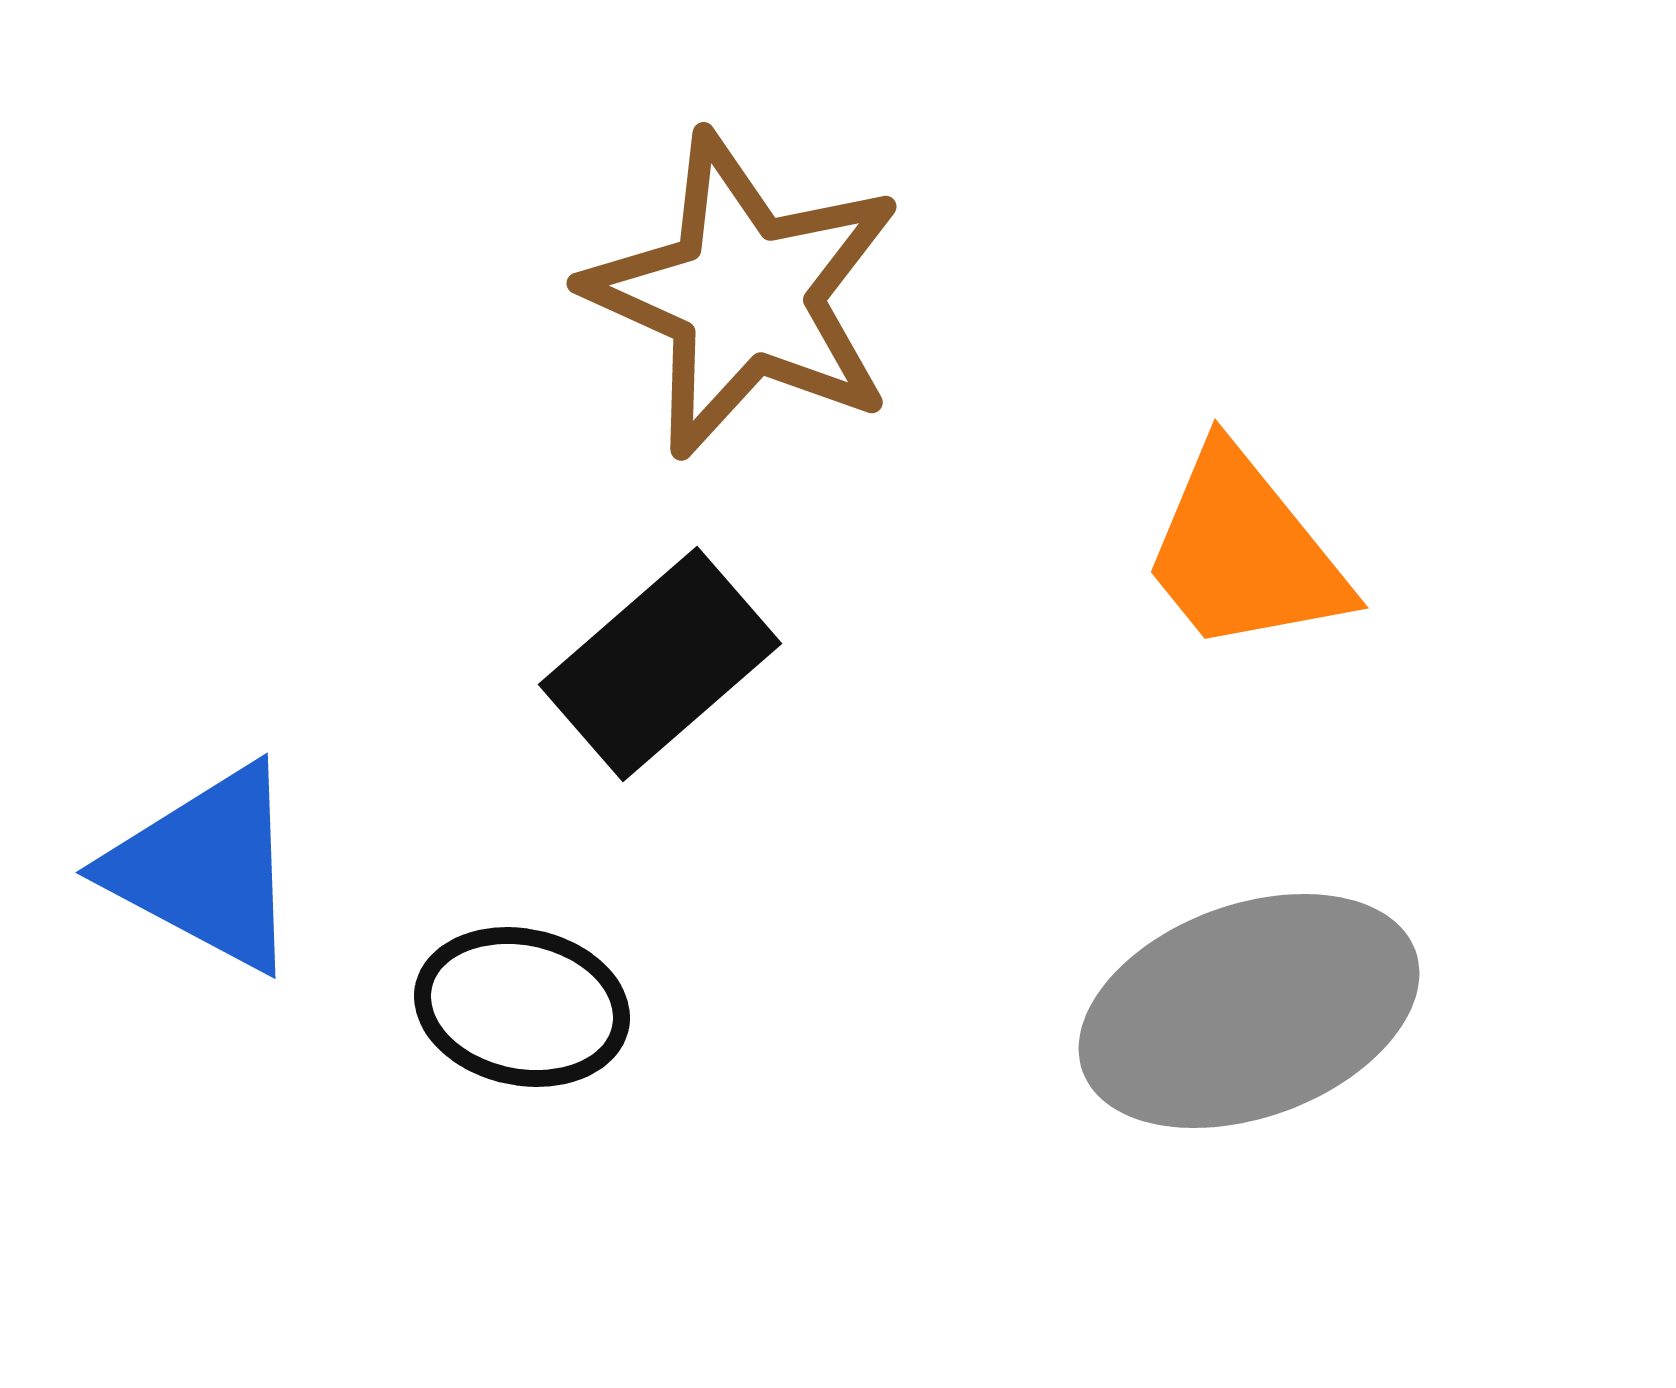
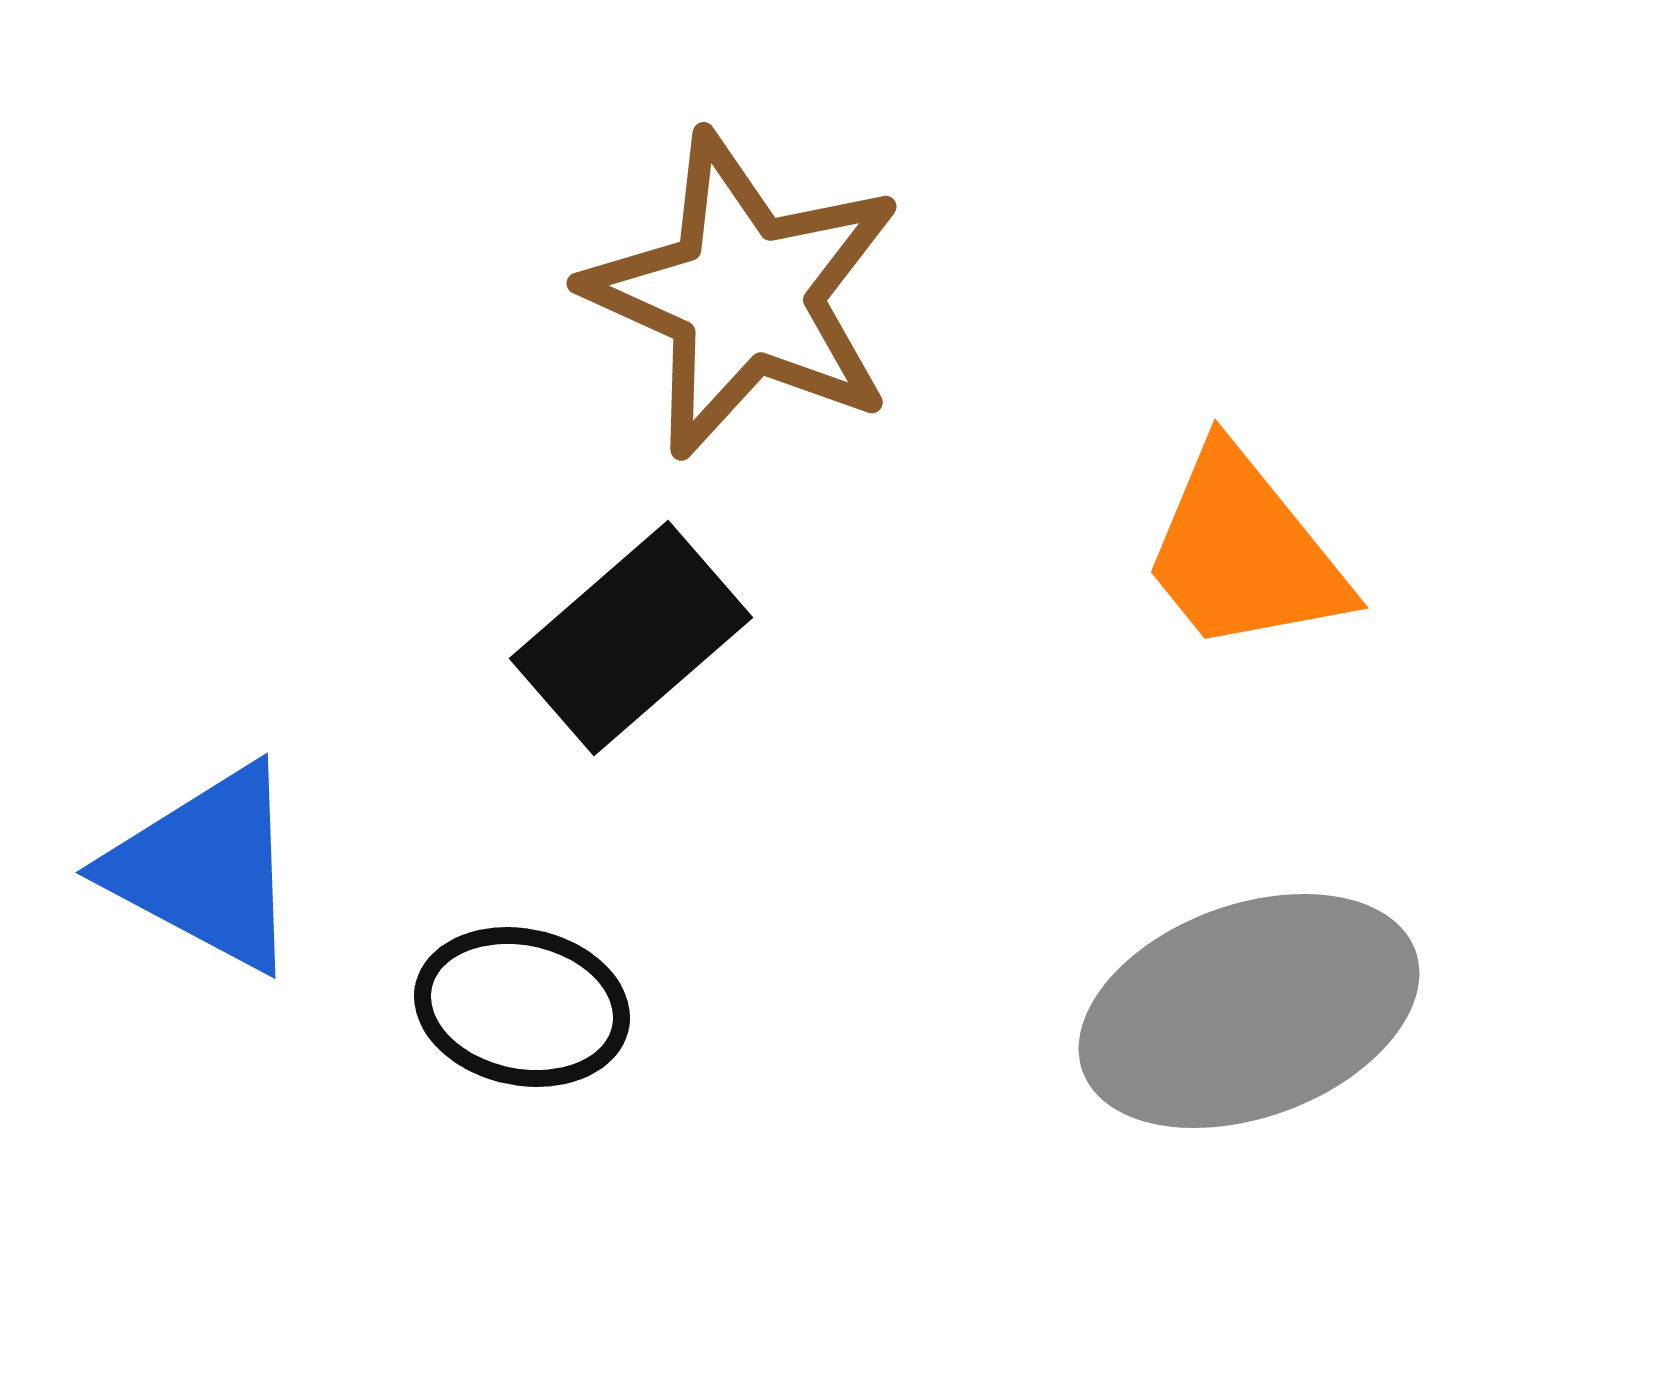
black rectangle: moved 29 px left, 26 px up
